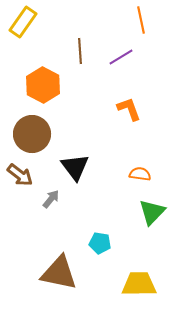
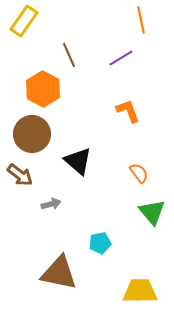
yellow rectangle: moved 1 px right, 1 px up
brown line: moved 11 px left, 4 px down; rotated 20 degrees counterclockwise
purple line: moved 1 px down
orange hexagon: moved 4 px down
orange L-shape: moved 1 px left, 2 px down
black triangle: moved 3 px right, 6 px up; rotated 12 degrees counterclockwise
orange semicircle: moved 1 px left, 1 px up; rotated 45 degrees clockwise
gray arrow: moved 5 px down; rotated 36 degrees clockwise
green triangle: rotated 24 degrees counterclockwise
cyan pentagon: rotated 20 degrees counterclockwise
yellow trapezoid: moved 1 px right, 7 px down
